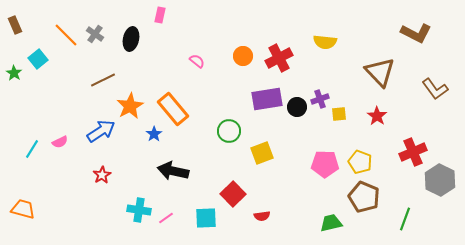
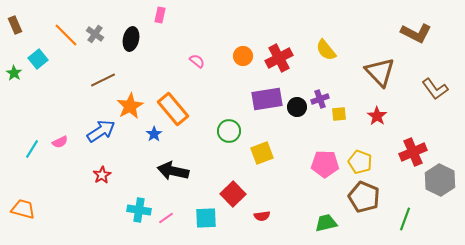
yellow semicircle at (325, 42): moved 1 px right, 8 px down; rotated 45 degrees clockwise
green trapezoid at (331, 223): moved 5 px left
